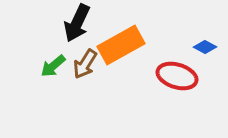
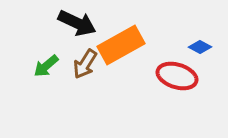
black arrow: rotated 90 degrees counterclockwise
blue diamond: moved 5 px left
green arrow: moved 7 px left
